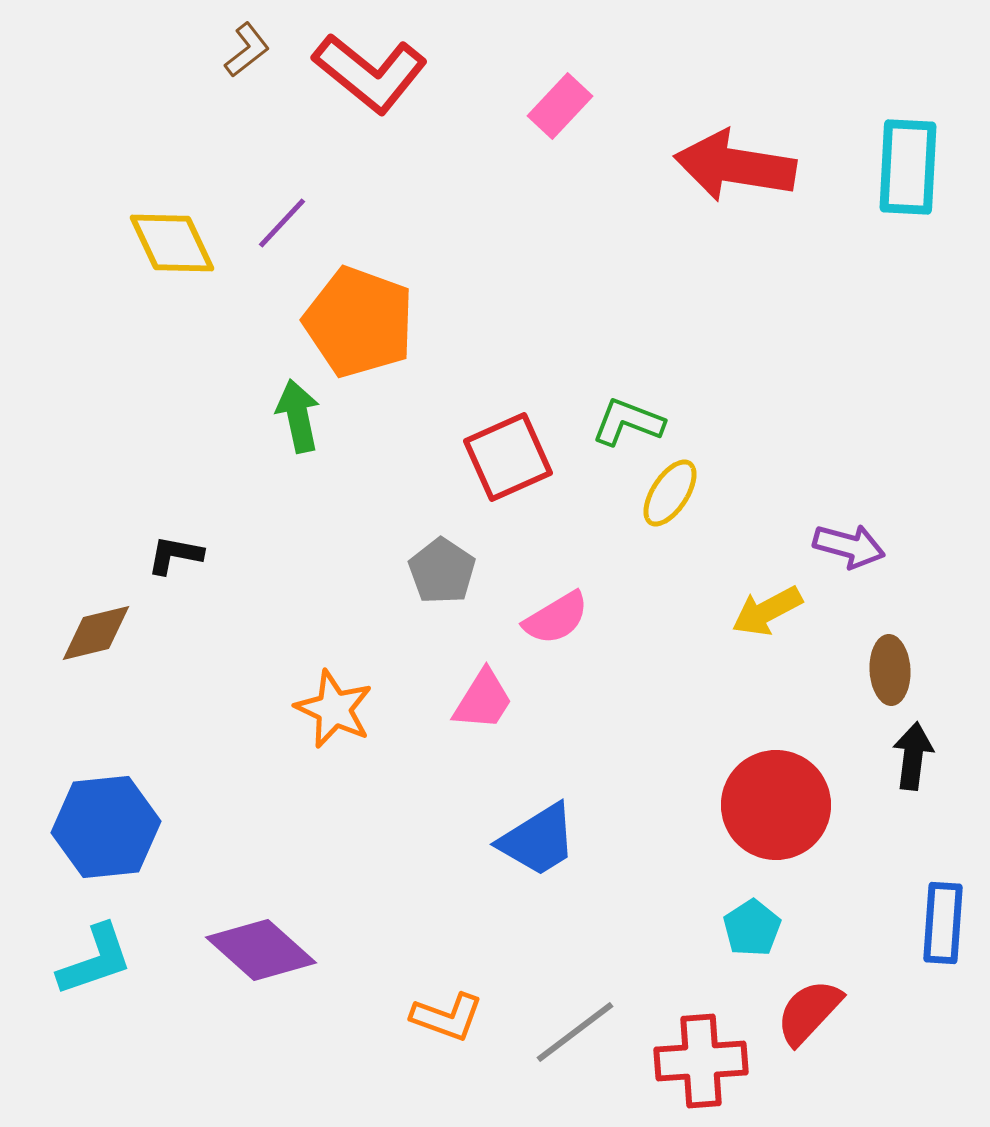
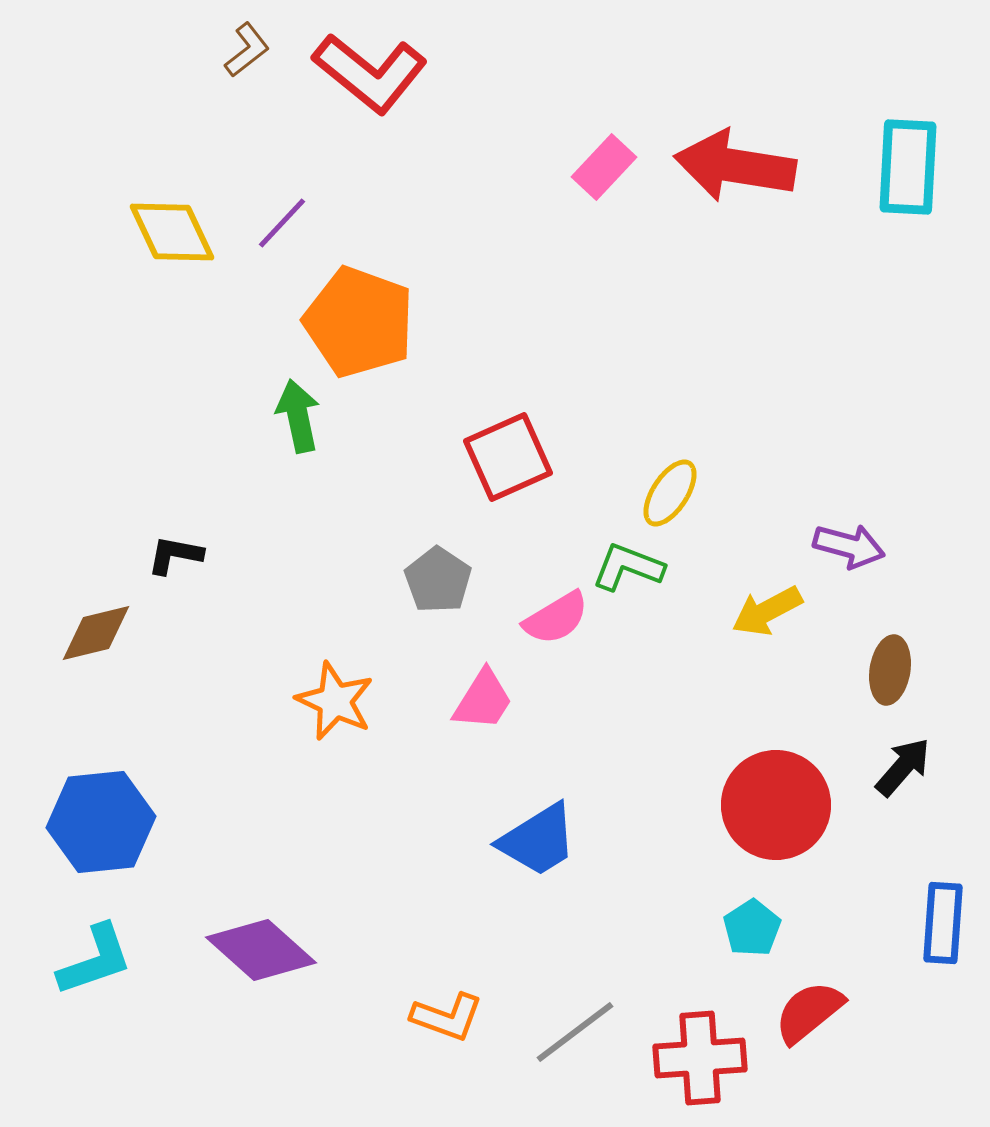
pink rectangle: moved 44 px right, 61 px down
yellow diamond: moved 11 px up
green L-shape: moved 145 px down
gray pentagon: moved 4 px left, 9 px down
brown ellipse: rotated 12 degrees clockwise
orange star: moved 1 px right, 8 px up
black arrow: moved 10 px left, 11 px down; rotated 34 degrees clockwise
blue hexagon: moved 5 px left, 5 px up
red semicircle: rotated 8 degrees clockwise
red cross: moved 1 px left, 3 px up
